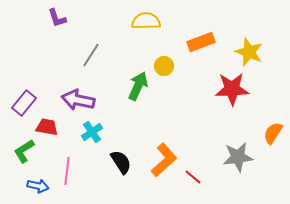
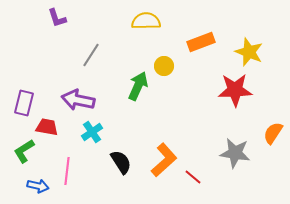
red star: moved 3 px right, 1 px down
purple rectangle: rotated 25 degrees counterclockwise
gray star: moved 3 px left, 4 px up; rotated 16 degrees clockwise
